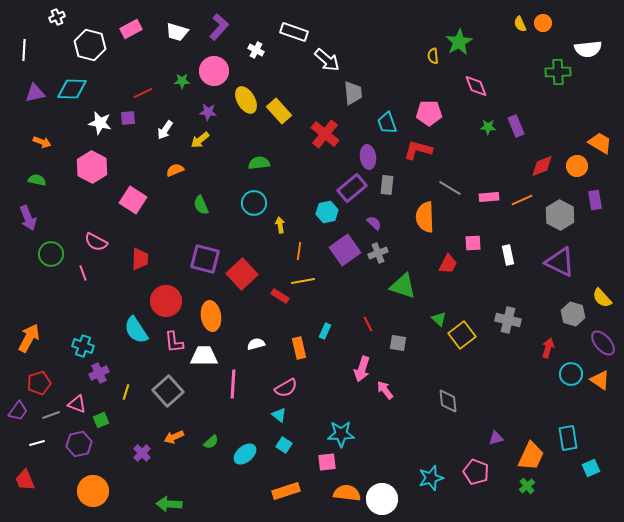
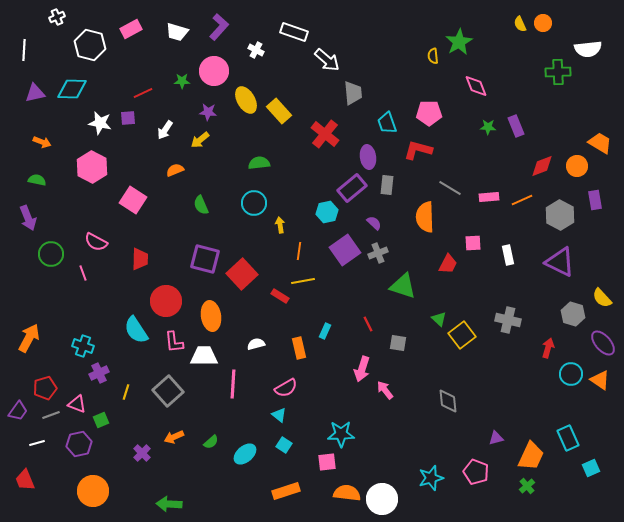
red pentagon at (39, 383): moved 6 px right, 5 px down
cyan rectangle at (568, 438): rotated 15 degrees counterclockwise
